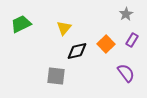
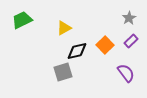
gray star: moved 3 px right, 4 px down
green trapezoid: moved 1 px right, 4 px up
yellow triangle: rotated 21 degrees clockwise
purple rectangle: moved 1 px left, 1 px down; rotated 16 degrees clockwise
orange square: moved 1 px left, 1 px down
gray square: moved 7 px right, 4 px up; rotated 24 degrees counterclockwise
